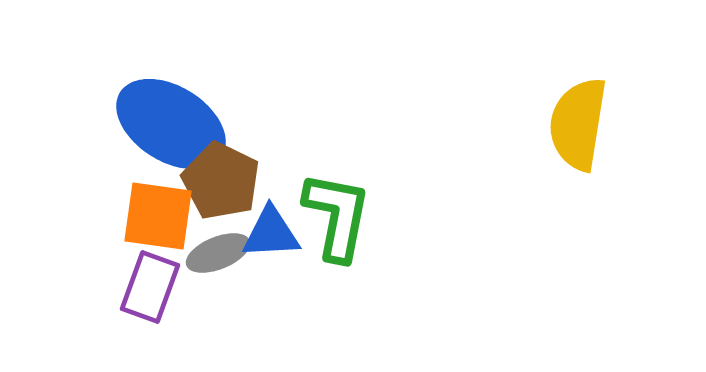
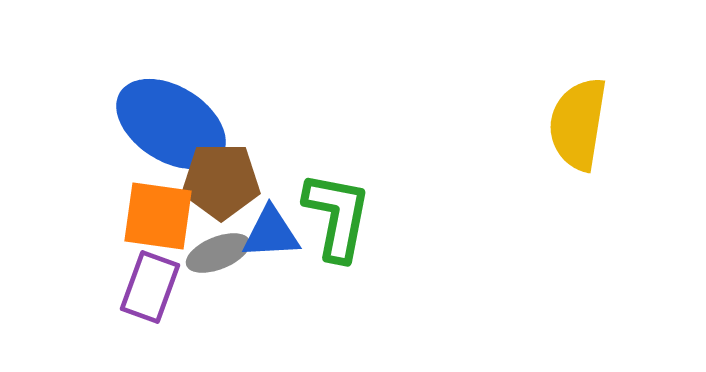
brown pentagon: rotated 26 degrees counterclockwise
